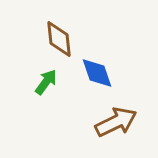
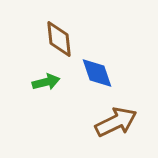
green arrow: rotated 40 degrees clockwise
